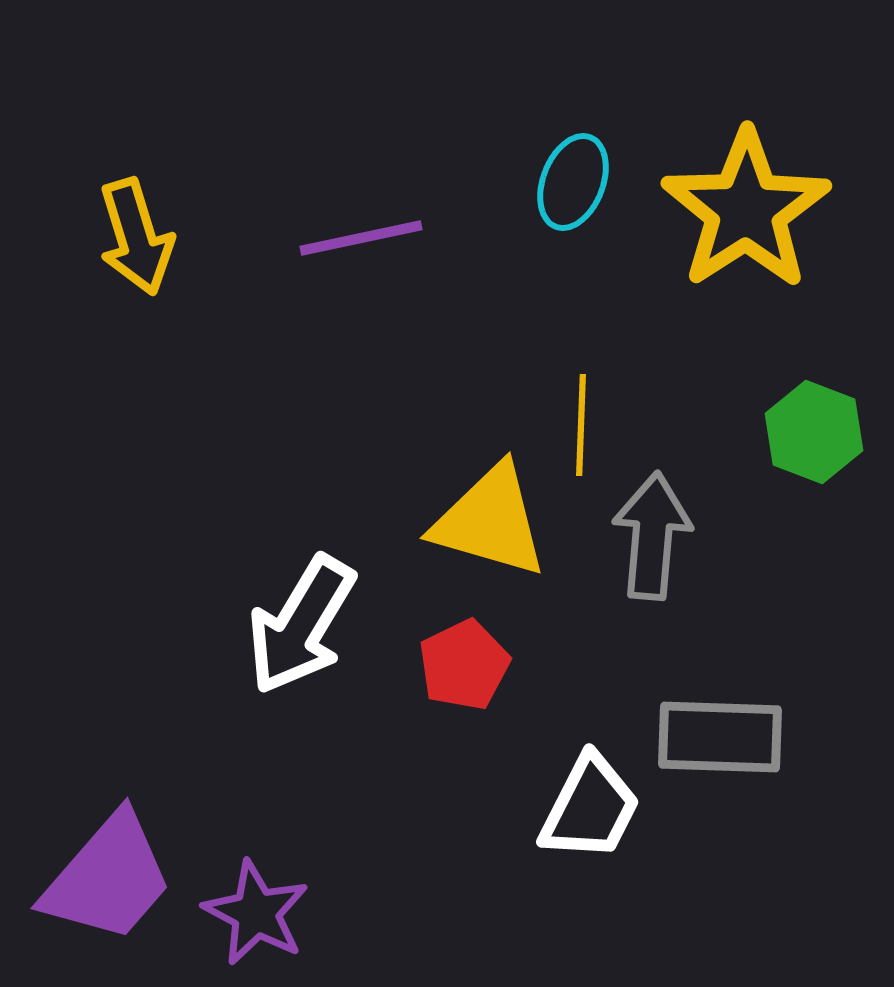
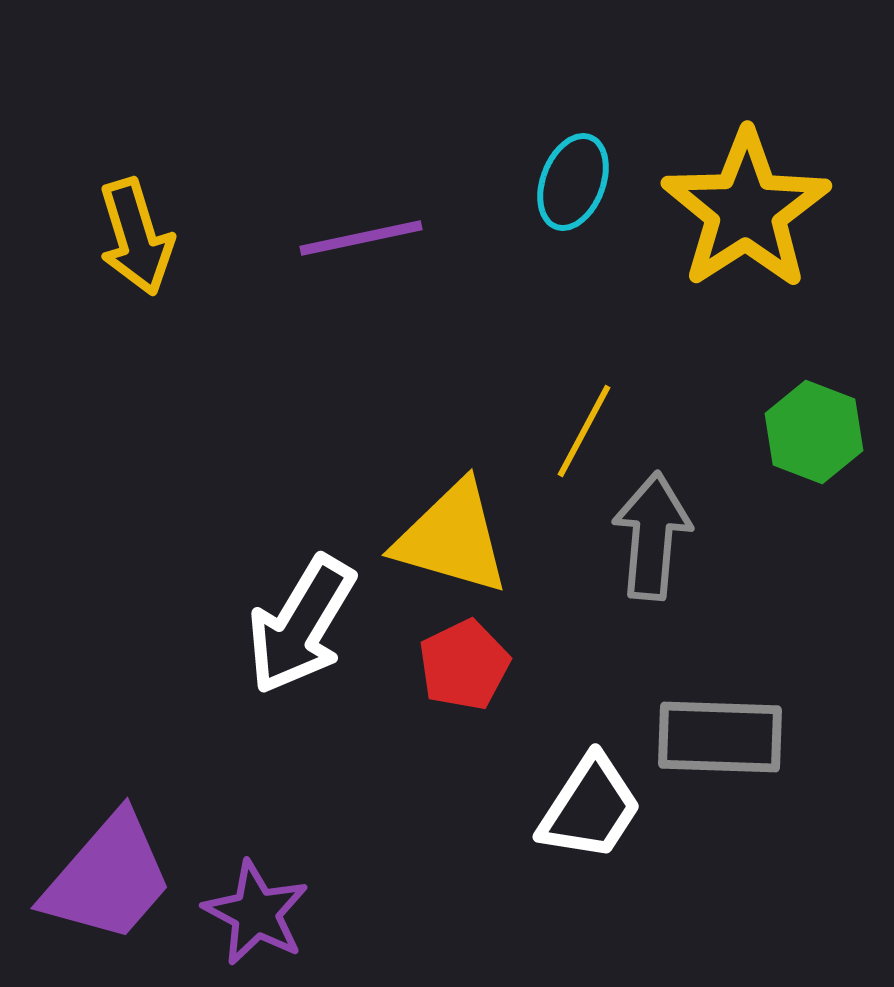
yellow line: moved 3 px right, 6 px down; rotated 26 degrees clockwise
yellow triangle: moved 38 px left, 17 px down
white trapezoid: rotated 6 degrees clockwise
